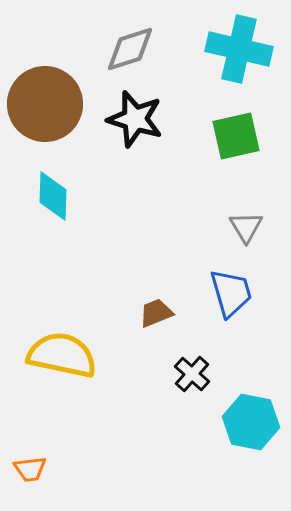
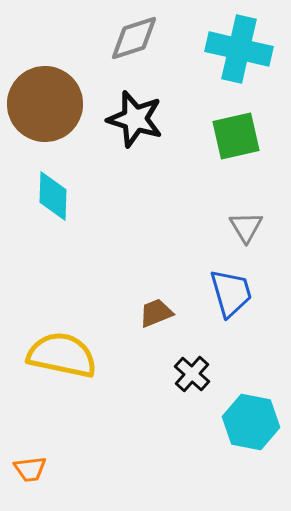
gray diamond: moved 4 px right, 11 px up
